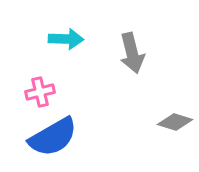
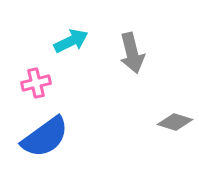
cyan arrow: moved 5 px right, 2 px down; rotated 28 degrees counterclockwise
pink cross: moved 4 px left, 9 px up
blue semicircle: moved 8 px left; rotated 6 degrees counterclockwise
